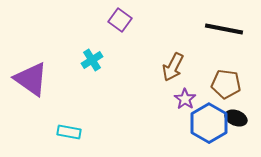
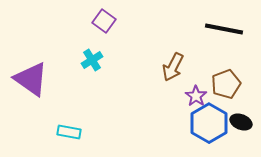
purple square: moved 16 px left, 1 px down
brown pentagon: rotated 28 degrees counterclockwise
purple star: moved 11 px right, 3 px up
black ellipse: moved 5 px right, 4 px down
